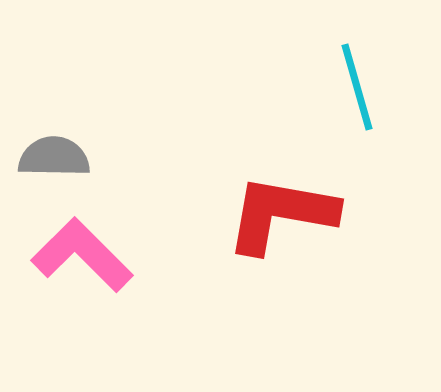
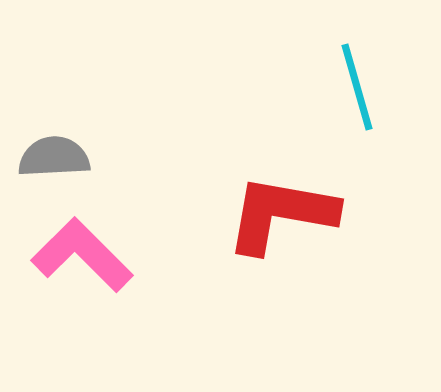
gray semicircle: rotated 4 degrees counterclockwise
